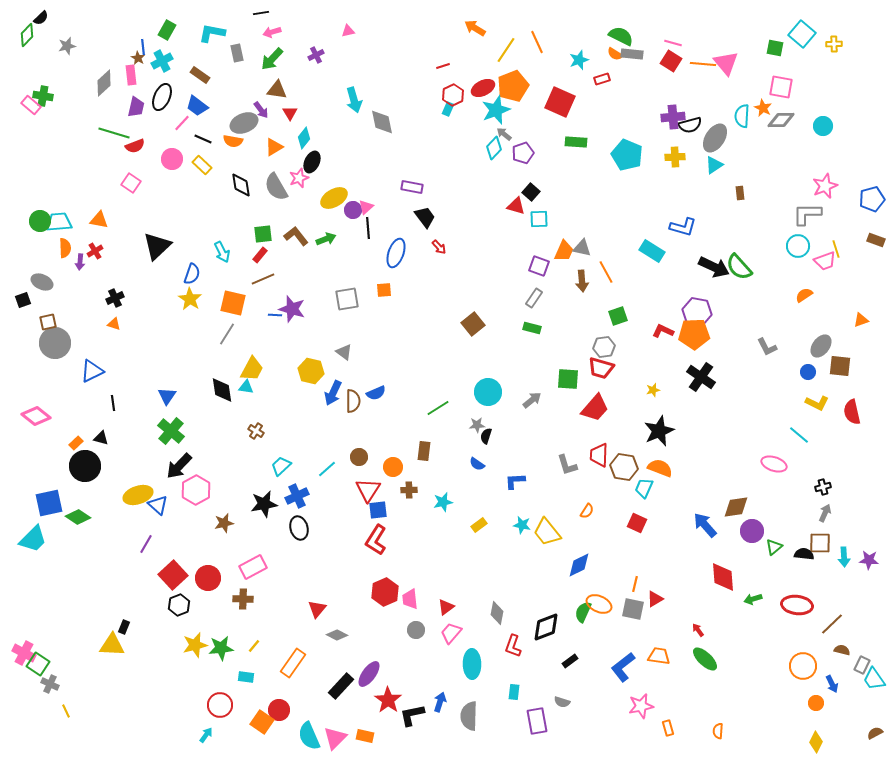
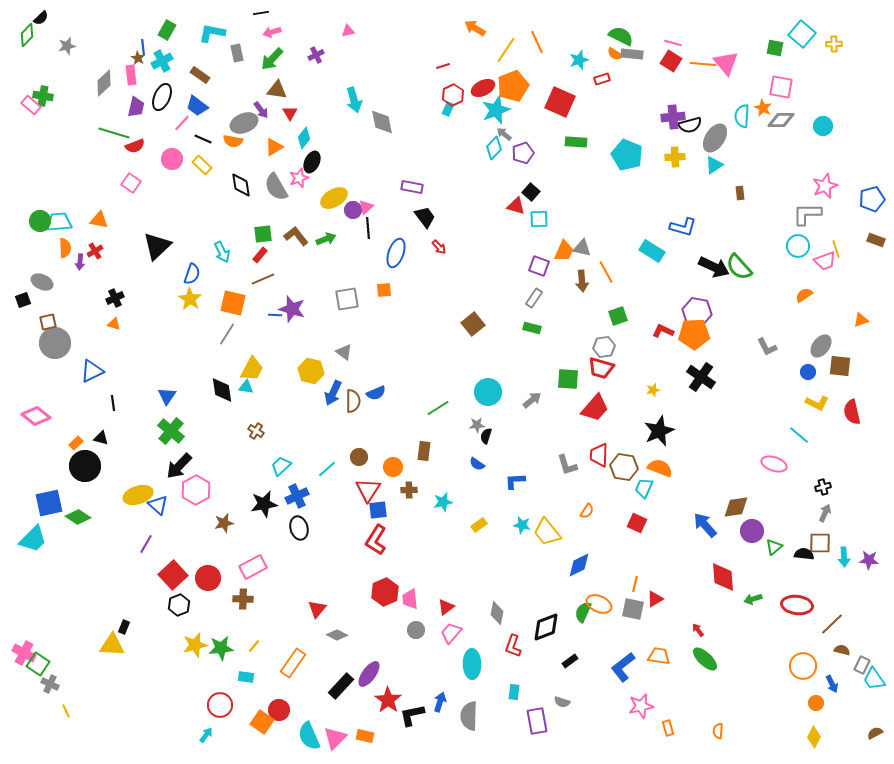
yellow diamond at (816, 742): moved 2 px left, 5 px up
